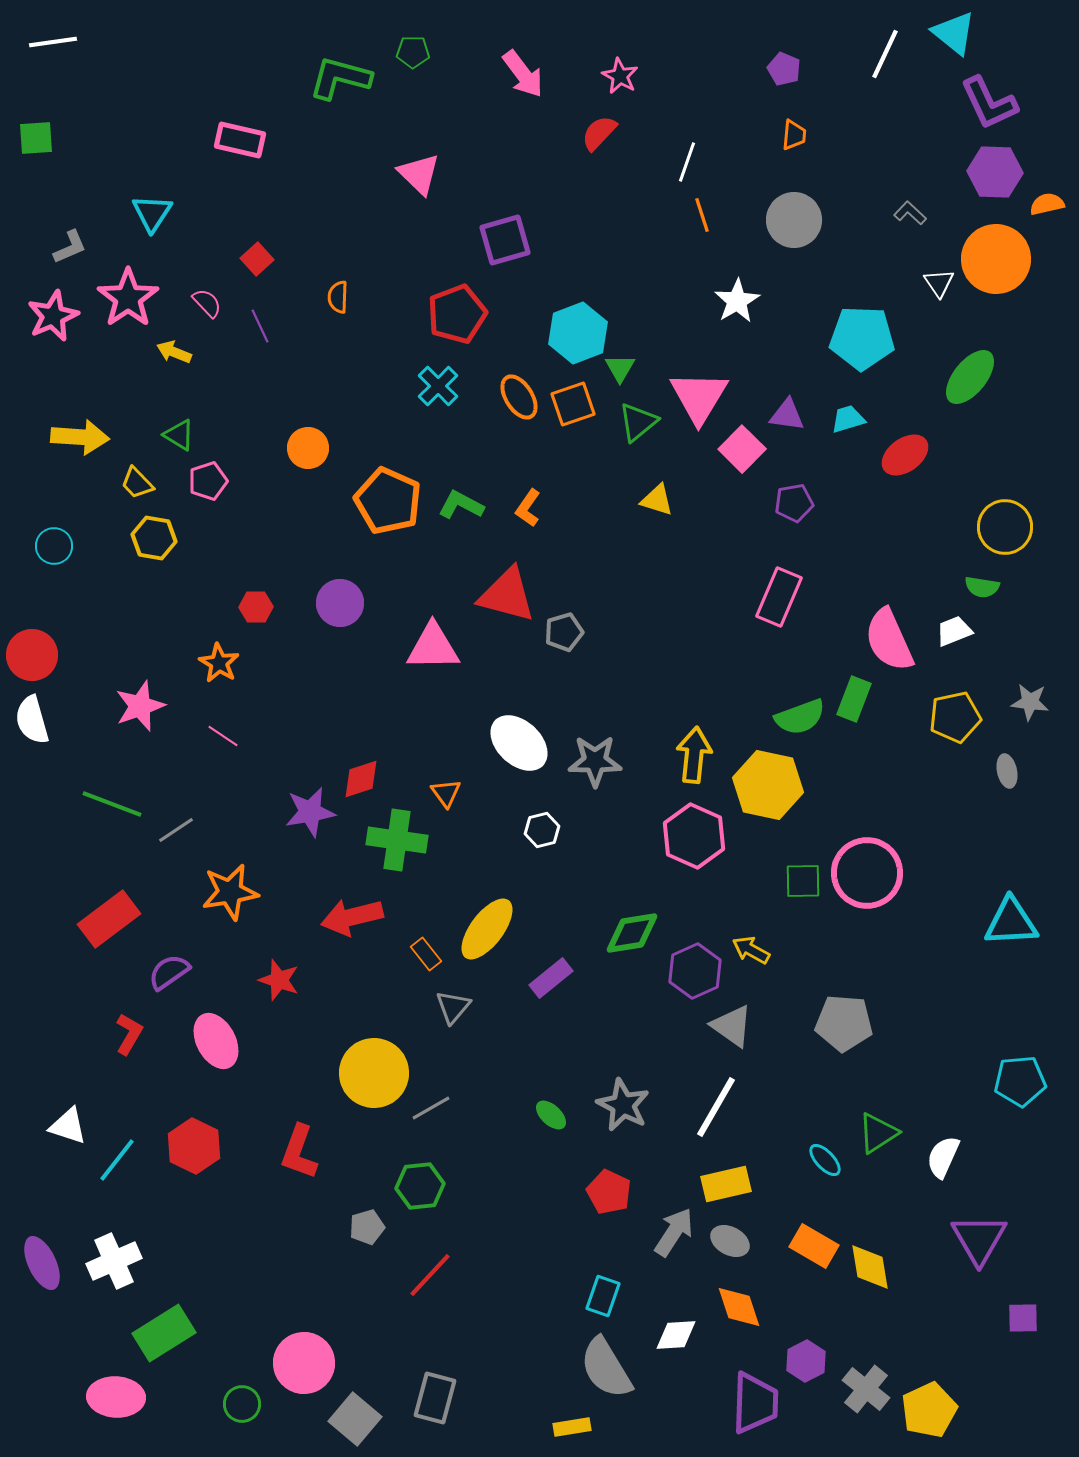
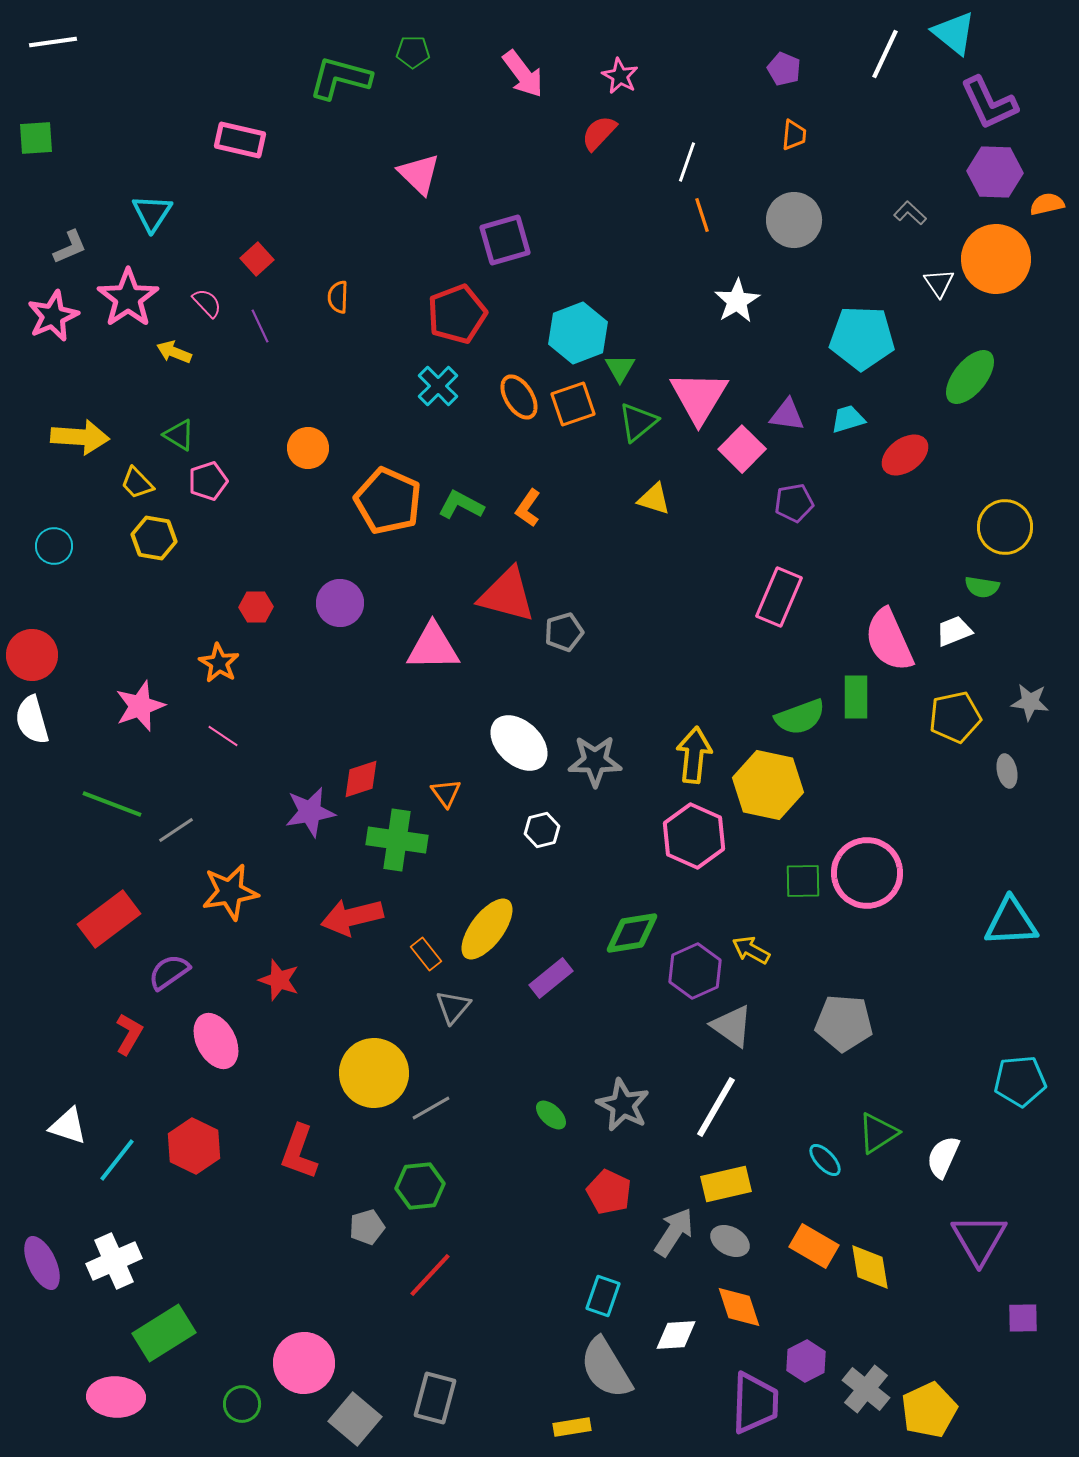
yellow triangle at (657, 500): moved 3 px left, 1 px up
green rectangle at (854, 699): moved 2 px right, 2 px up; rotated 21 degrees counterclockwise
